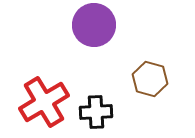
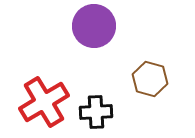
purple circle: moved 1 px down
